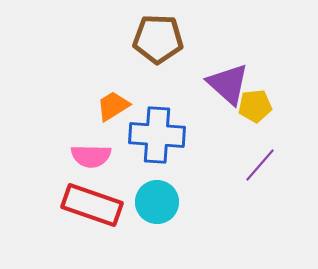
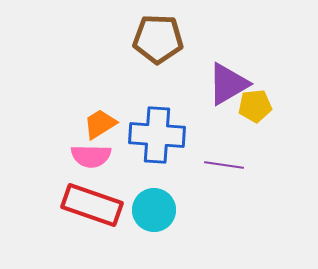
purple triangle: rotated 48 degrees clockwise
orange trapezoid: moved 13 px left, 18 px down
purple line: moved 36 px left; rotated 57 degrees clockwise
cyan circle: moved 3 px left, 8 px down
